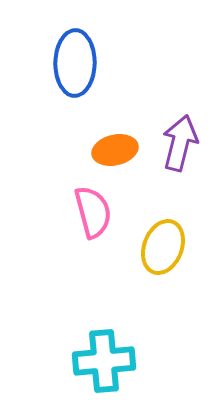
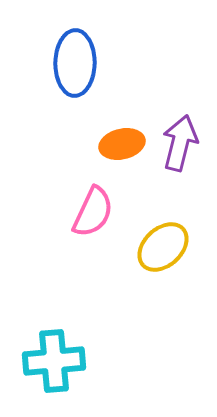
orange ellipse: moved 7 px right, 6 px up
pink semicircle: rotated 40 degrees clockwise
yellow ellipse: rotated 26 degrees clockwise
cyan cross: moved 50 px left
